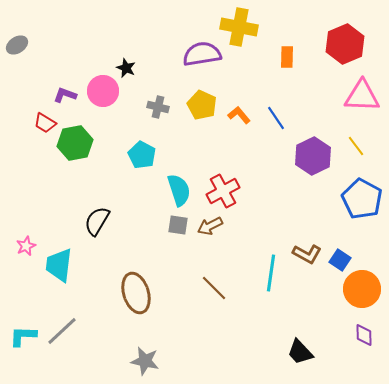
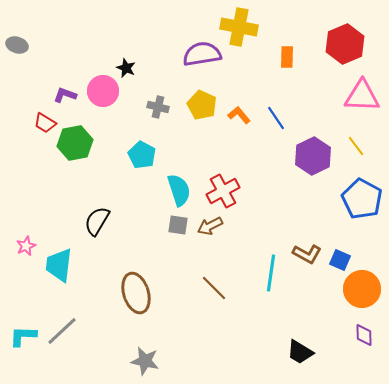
gray ellipse: rotated 50 degrees clockwise
blue square: rotated 10 degrees counterclockwise
black trapezoid: rotated 16 degrees counterclockwise
